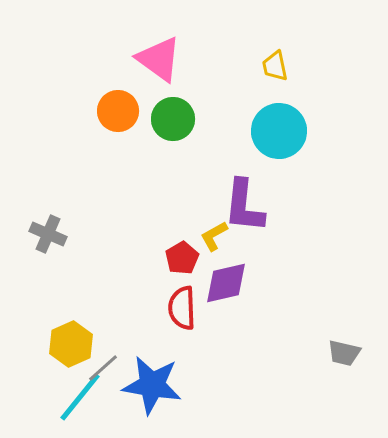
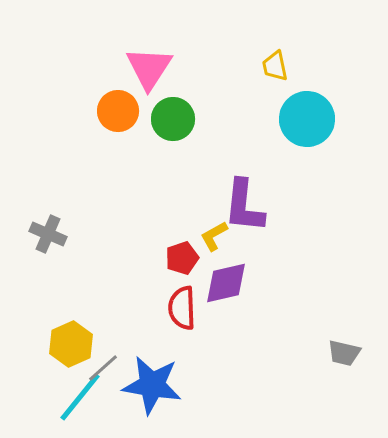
pink triangle: moved 10 px left, 9 px down; rotated 27 degrees clockwise
cyan circle: moved 28 px right, 12 px up
red pentagon: rotated 12 degrees clockwise
